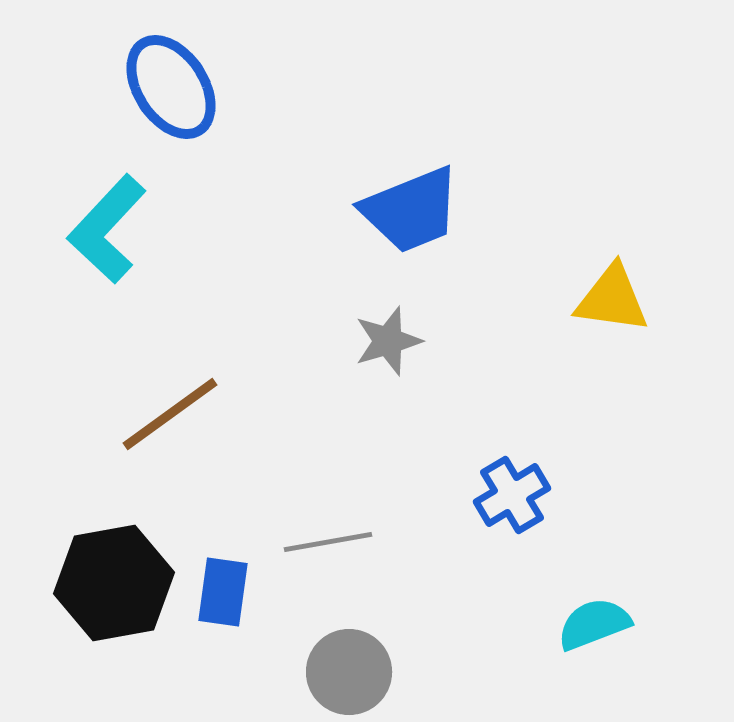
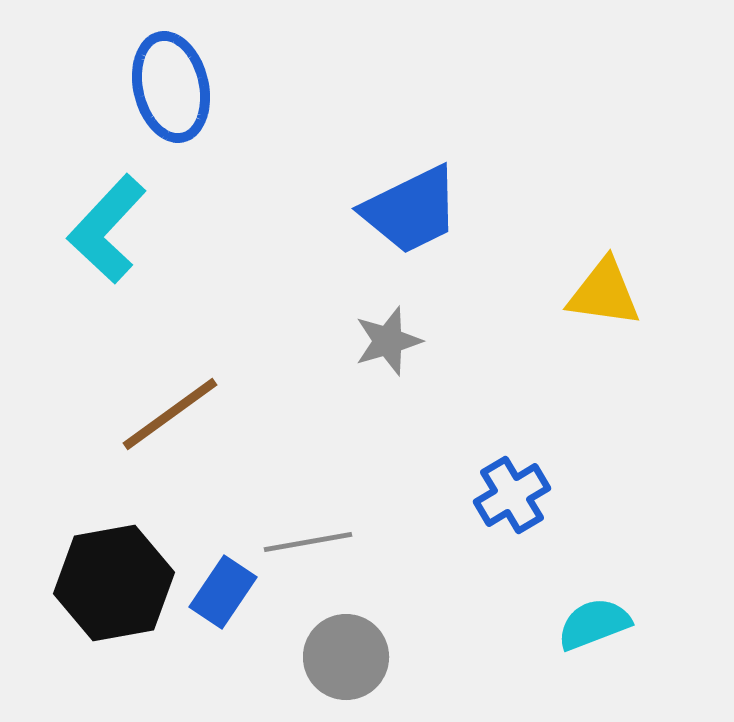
blue ellipse: rotated 20 degrees clockwise
blue trapezoid: rotated 4 degrees counterclockwise
yellow triangle: moved 8 px left, 6 px up
gray line: moved 20 px left
blue rectangle: rotated 26 degrees clockwise
gray circle: moved 3 px left, 15 px up
